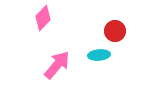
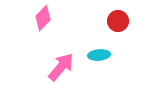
red circle: moved 3 px right, 10 px up
pink arrow: moved 4 px right, 2 px down
